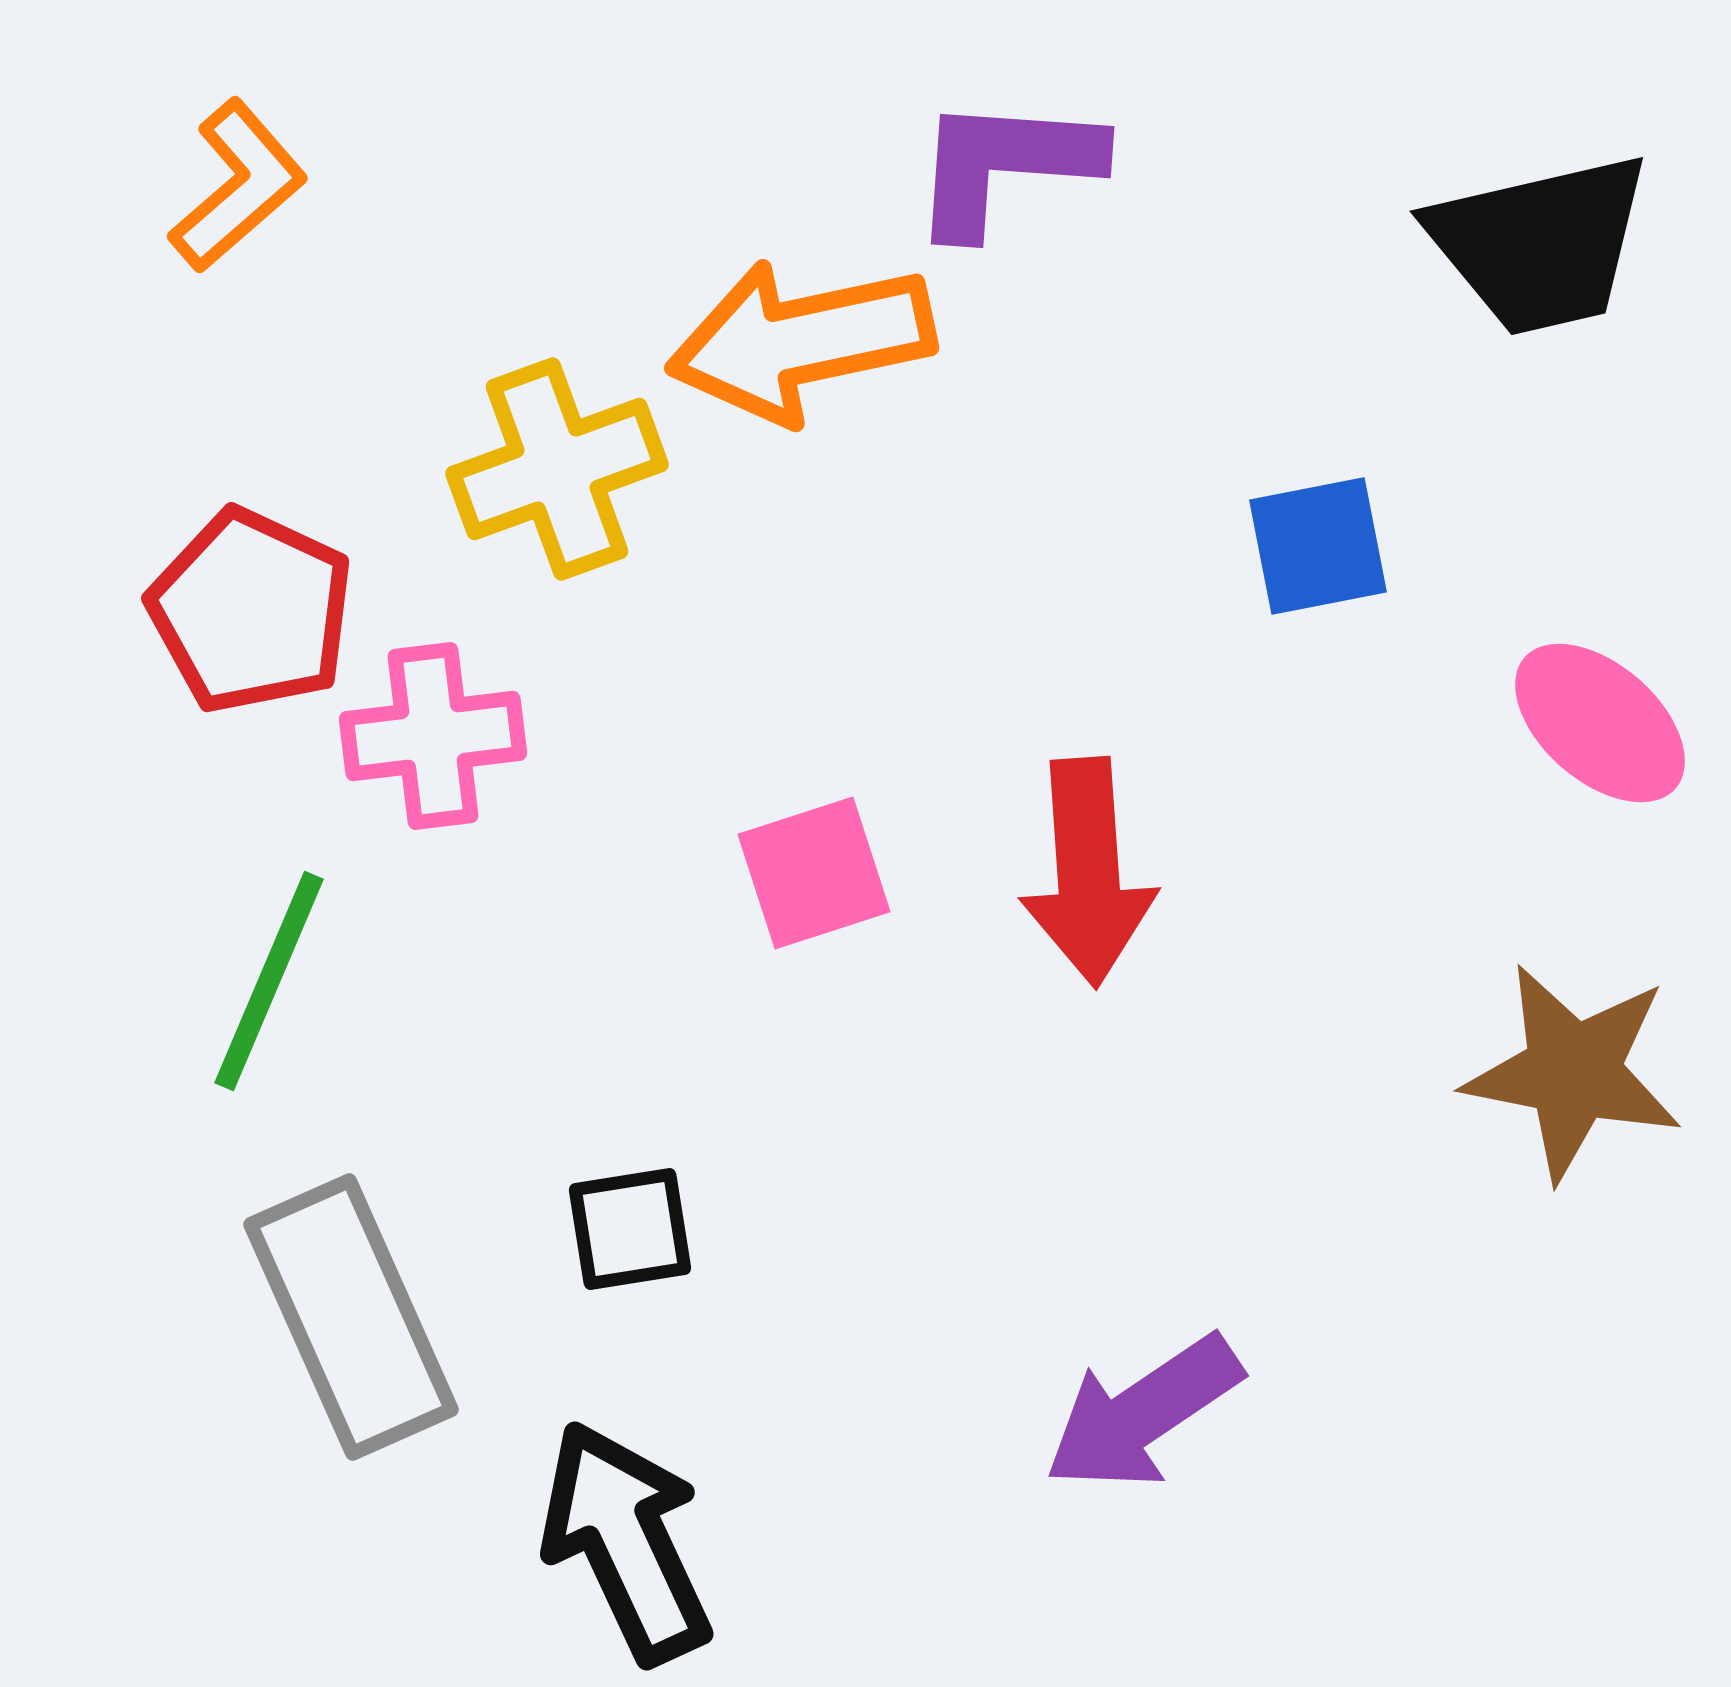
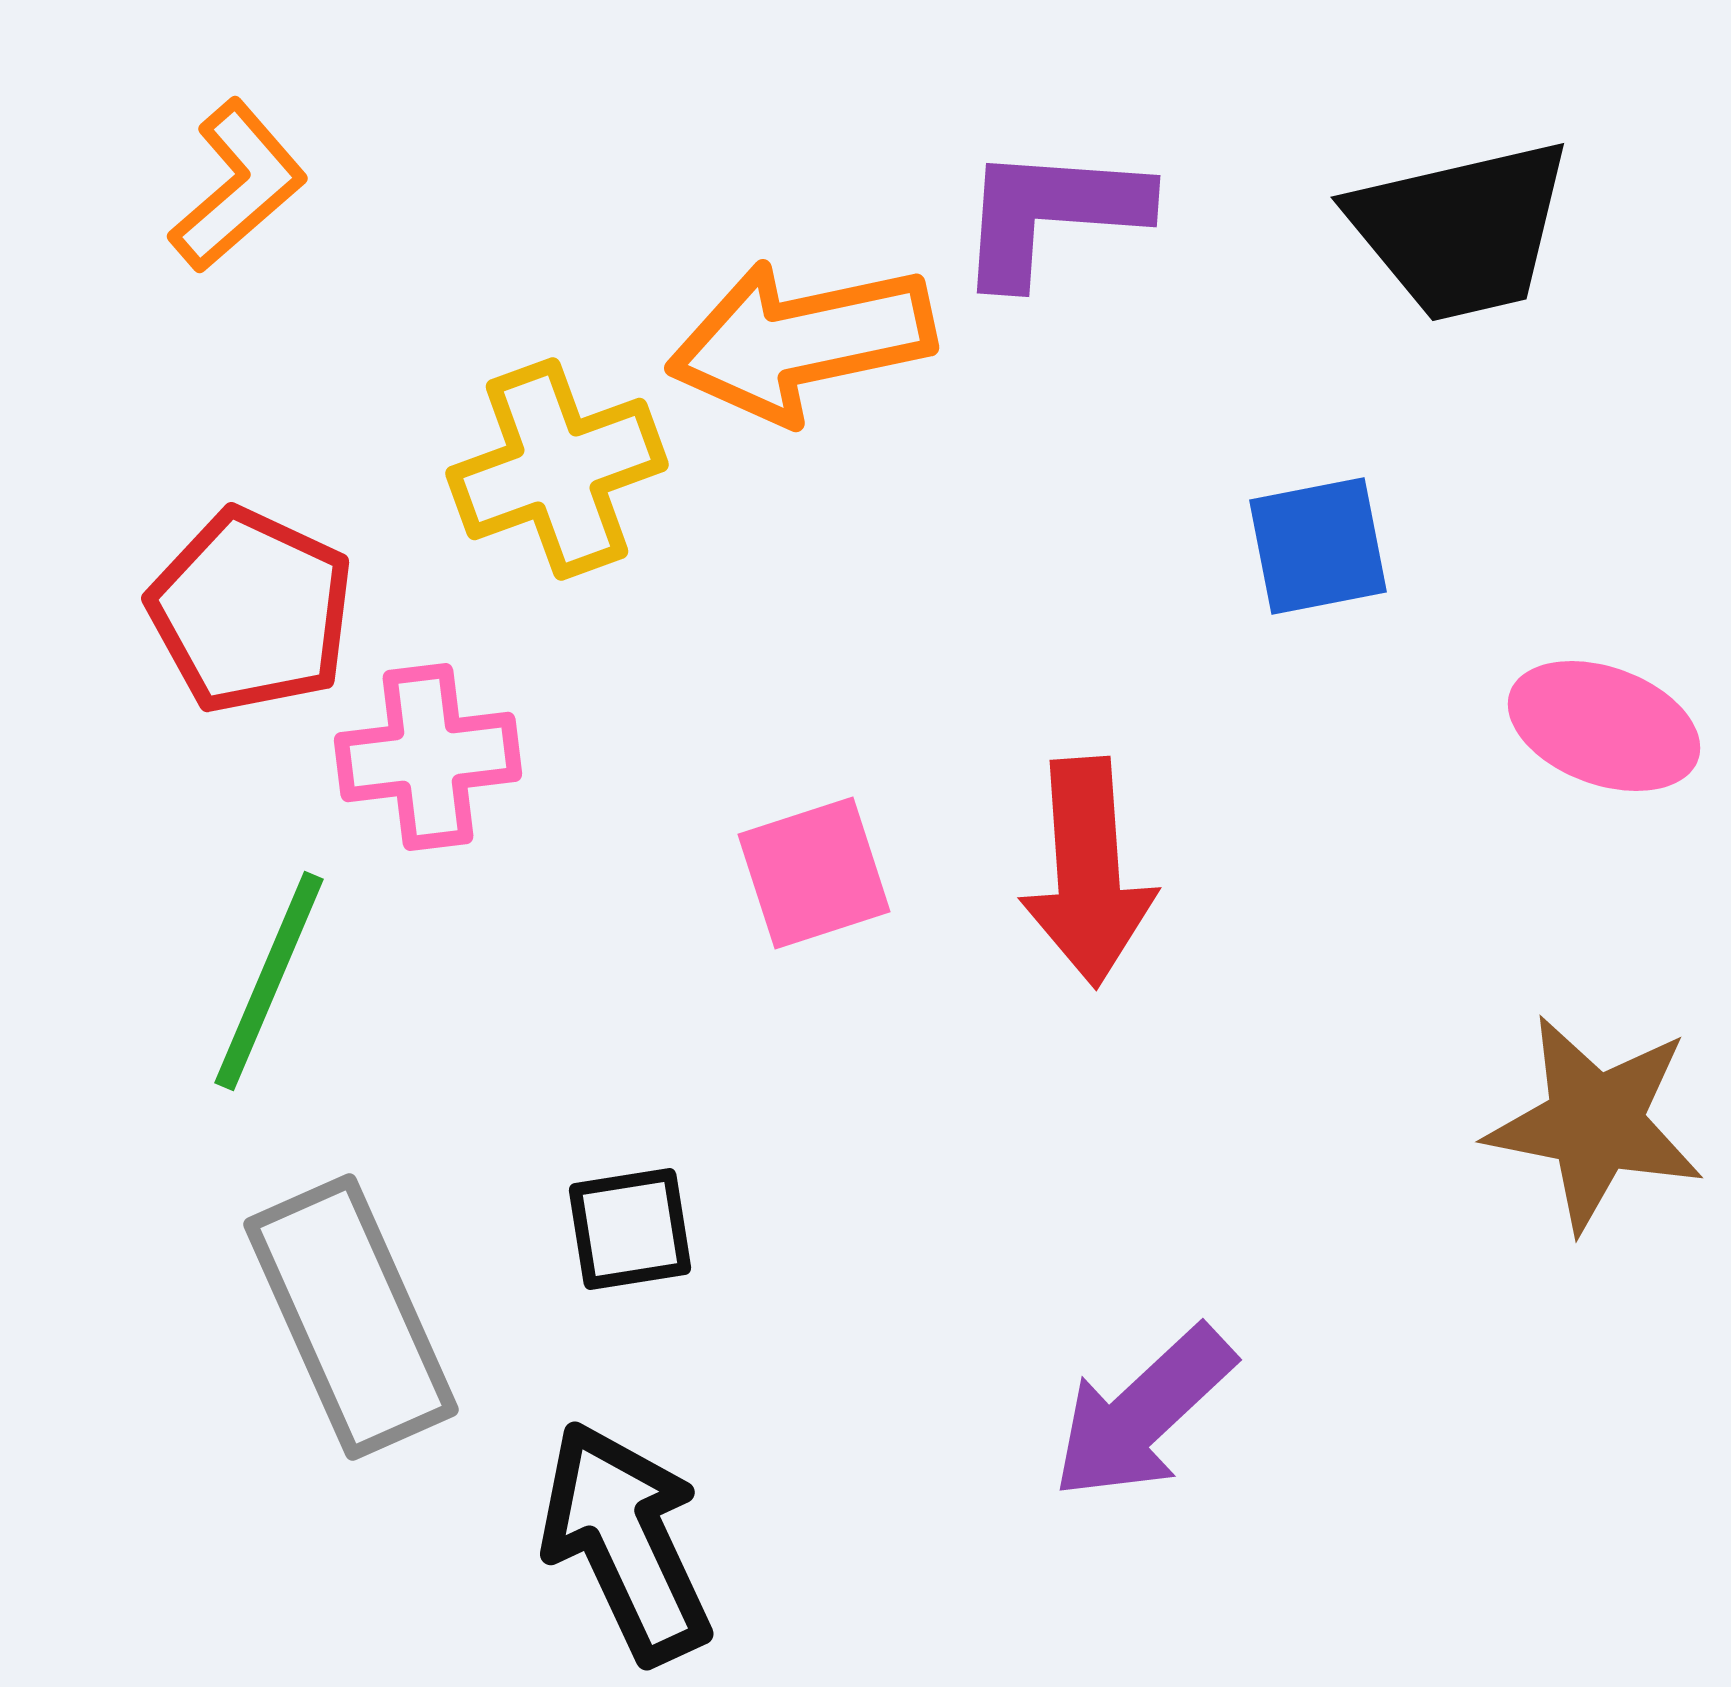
purple L-shape: moved 46 px right, 49 px down
black trapezoid: moved 79 px left, 14 px up
pink ellipse: moved 4 px right, 3 px down; rotated 21 degrees counterclockwise
pink cross: moved 5 px left, 21 px down
brown star: moved 22 px right, 51 px down
purple arrow: rotated 9 degrees counterclockwise
